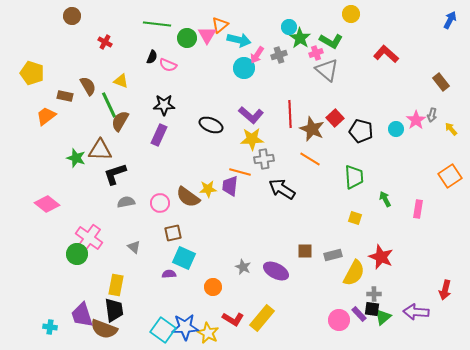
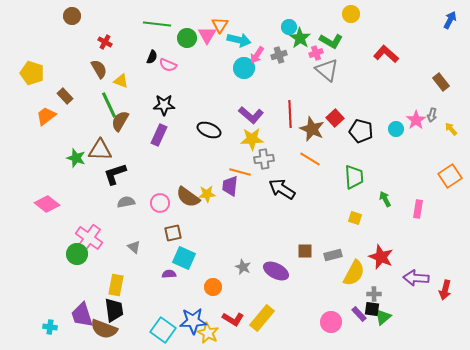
orange triangle at (220, 25): rotated 18 degrees counterclockwise
brown semicircle at (88, 86): moved 11 px right, 17 px up
brown rectangle at (65, 96): rotated 35 degrees clockwise
black ellipse at (211, 125): moved 2 px left, 5 px down
yellow star at (208, 189): moved 1 px left, 5 px down
purple arrow at (416, 312): moved 34 px up
pink circle at (339, 320): moved 8 px left, 2 px down
blue star at (185, 327): moved 8 px right, 6 px up
